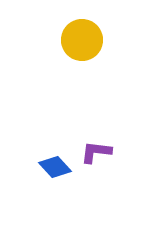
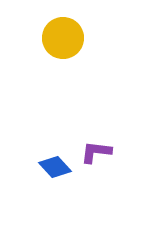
yellow circle: moved 19 px left, 2 px up
